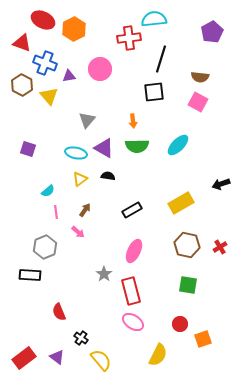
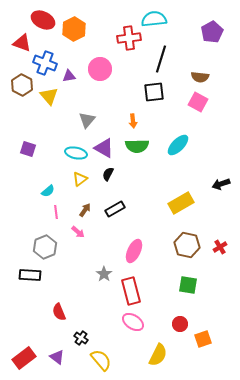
black semicircle at (108, 176): moved 2 px up; rotated 72 degrees counterclockwise
black rectangle at (132, 210): moved 17 px left, 1 px up
